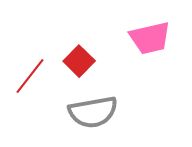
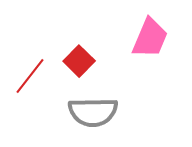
pink trapezoid: rotated 54 degrees counterclockwise
gray semicircle: rotated 9 degrees clockwise
